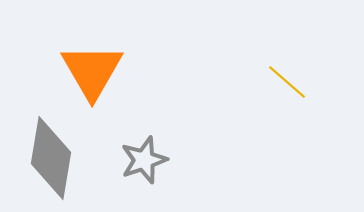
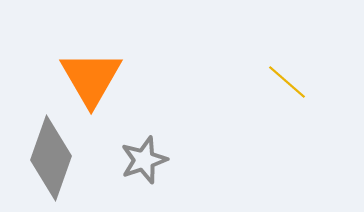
orange triangle: moved 1 px left, 7 px down
gray diamond: rotated 10 degrees clockwise
